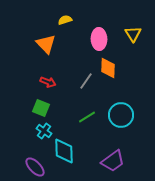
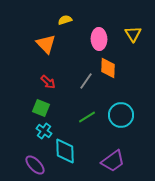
red arrow: rotated 21 degrees clockwise
cyan diamond: moved 1 px right
purple ellipse: moved 2 px up
